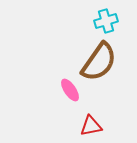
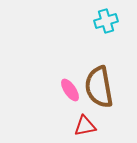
brown semicircle: moved 25 px down; rotated 135 degrees clockwise
red triangle: moved 6 px left
